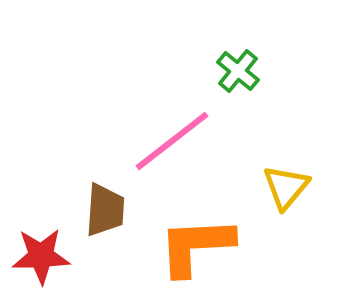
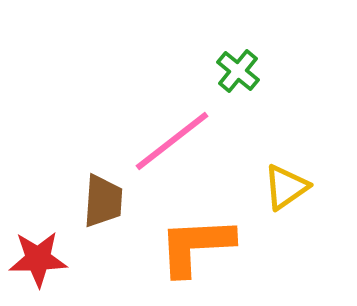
yellow triangle: rotated 15 degrees clockwise
brown trapezoid: moved 2 px left, 9 px up
red star: moved 3 px left, 3 px down
